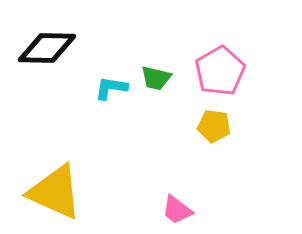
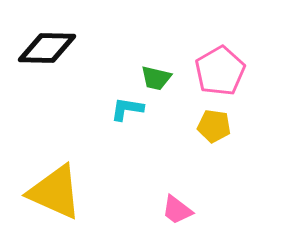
cyan L-shape: moved 16 px right, 21 px down
